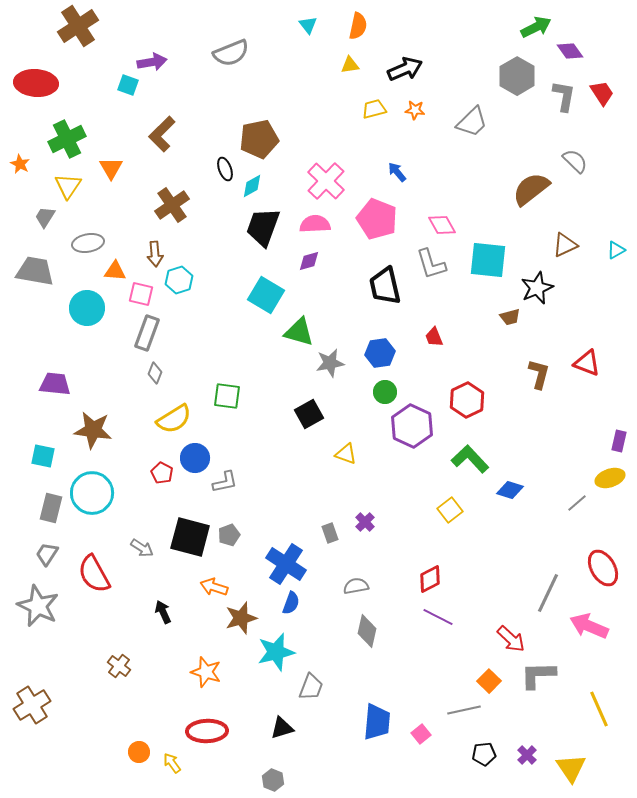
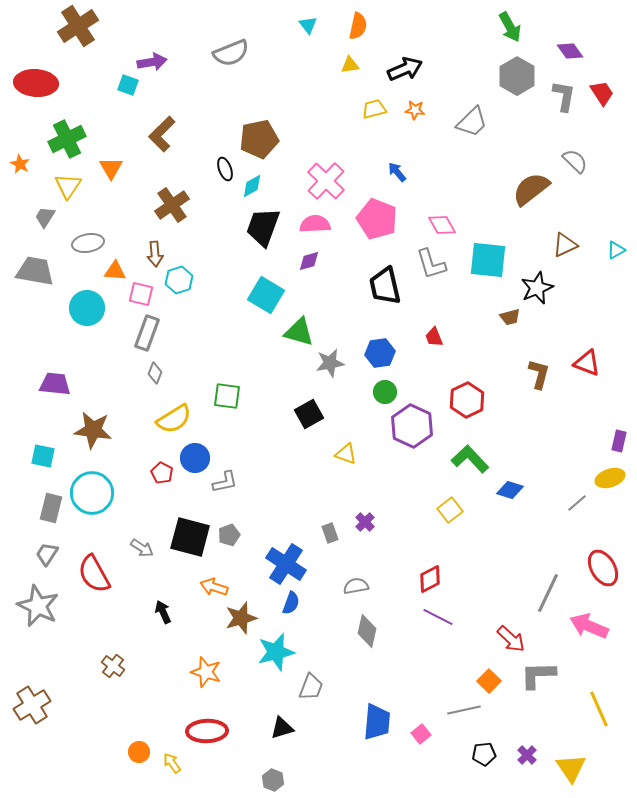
green arrow at (536, 27): moved 26 px left; rotated 88 degrees clockwise
brown cross at (119, 666): moved 6 px left
